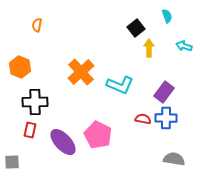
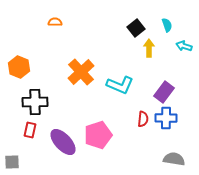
cyan semicircle: moved 9 px down
orange semicircle: moved 18 px right, 3 px up; rotated 80 degrees clockwise
orange hexagon: moved 1 px left
red semicircle: rotated 84 degrees clockwise
pink pentagon: rotated 28 degrees clockwise
